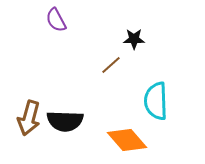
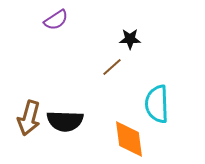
purple semicircle: rotated 95 degrees counterclockwise
black star: moved 4 px left
brown line: moved 1 px right, 2 px down
cyan semicircle: moved 1 px right, 3 px down
orange diamond: moved 2 px right, 1 px up; rotated 33 degrees clockwise
